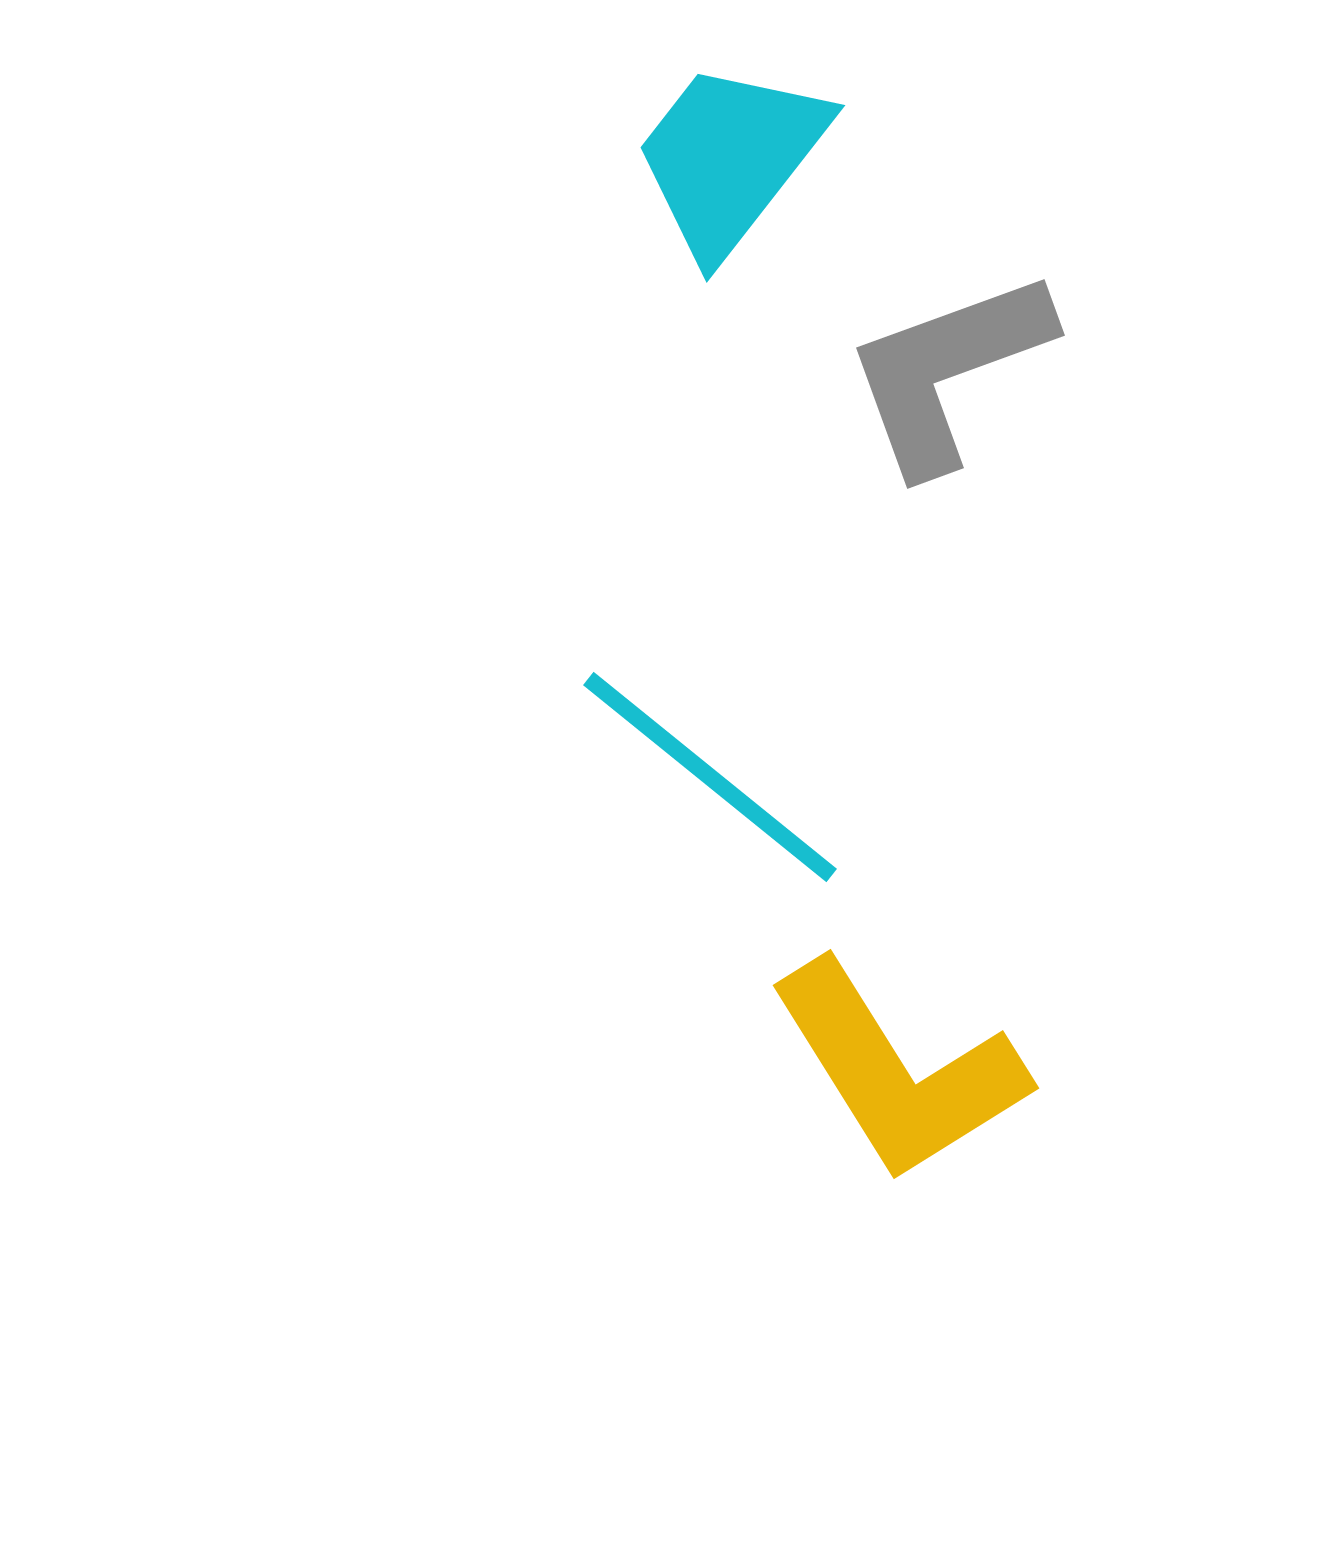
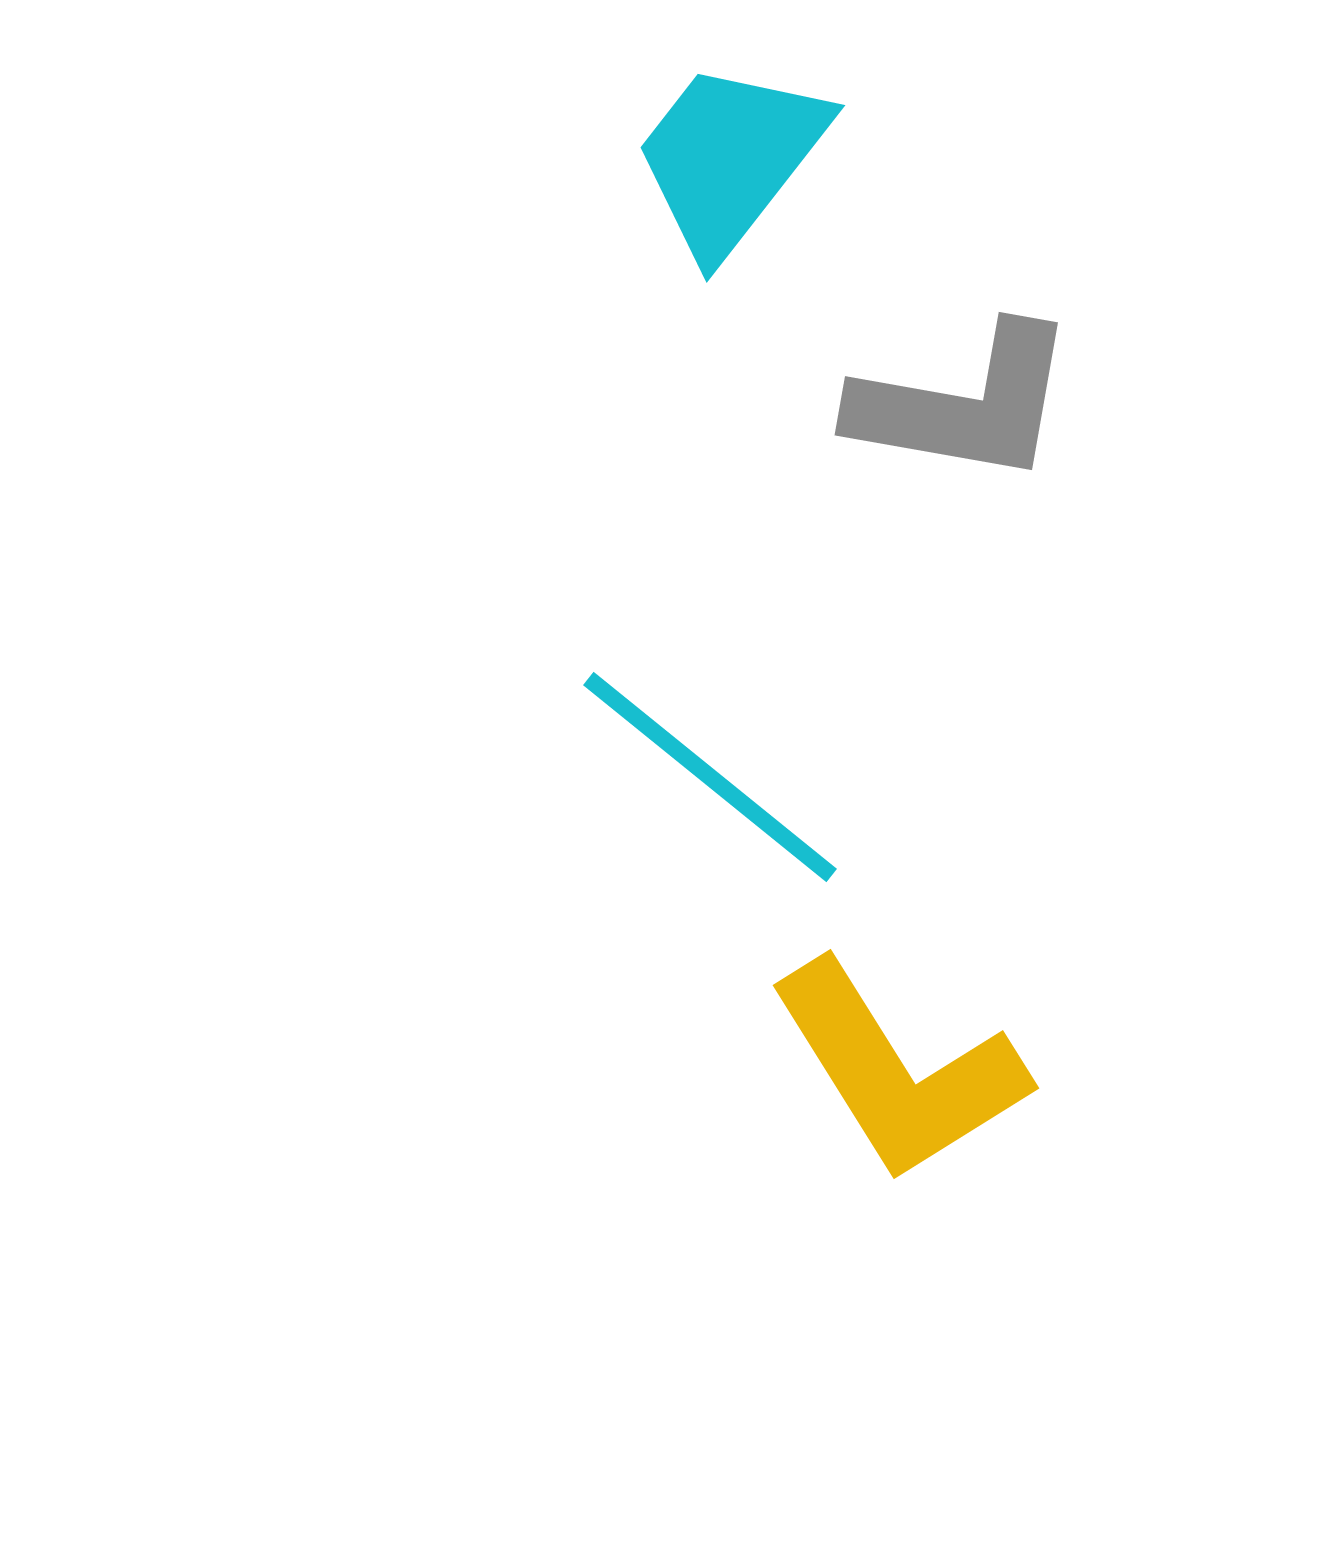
gray L-shape: moved 16 px right, 33 px down; rotated 150 degrees counterclockwise
